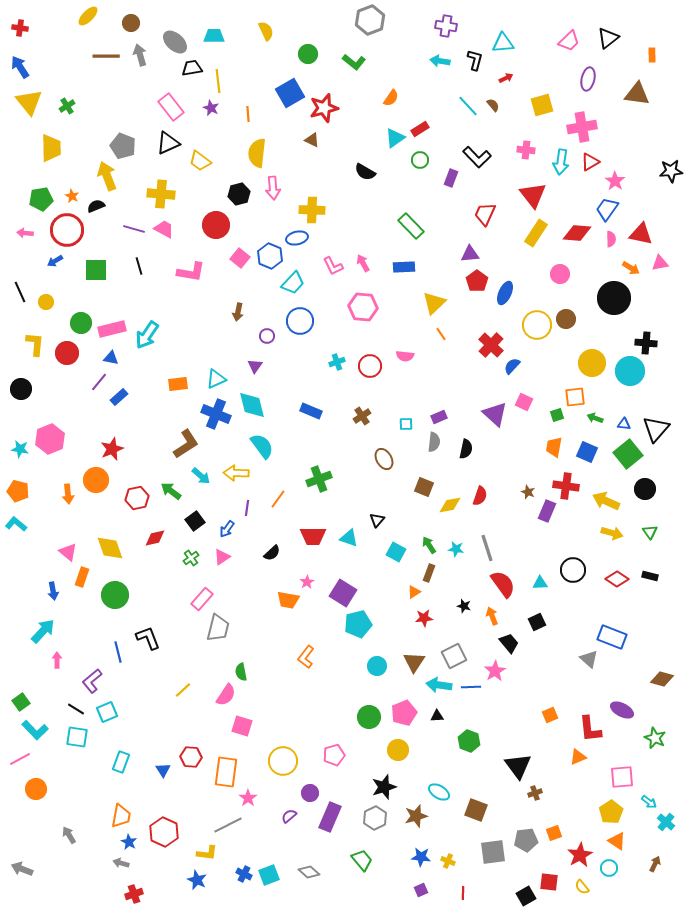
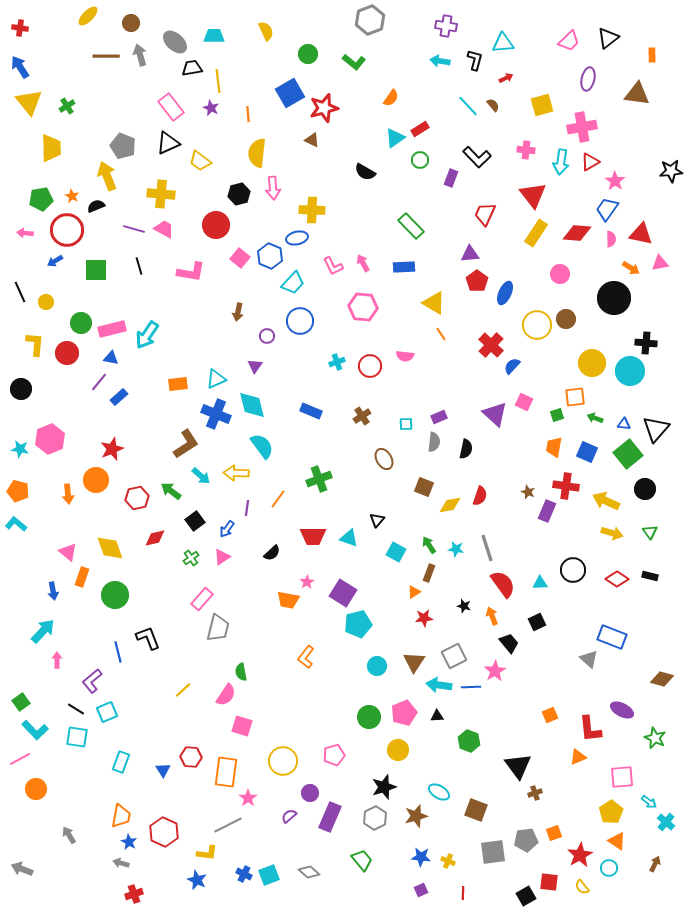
yellow triangle at (434, 303): rotated 45 degrees counterclockwise
